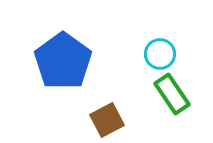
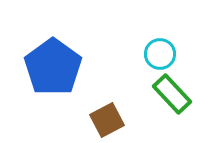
blue pentagon: moved 10 px left, 6 px down
green rectangle: rotated 9 degrees counterclockwise
